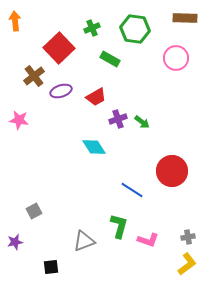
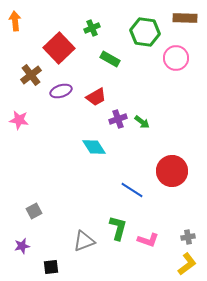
green hexagon: moved 10 px right, 3 px down
brown cross: moved 3 px left, 1 px up
green L-shape: moved 1 px left, 2 px down
purple star: moved 7 px right, 4 px down
